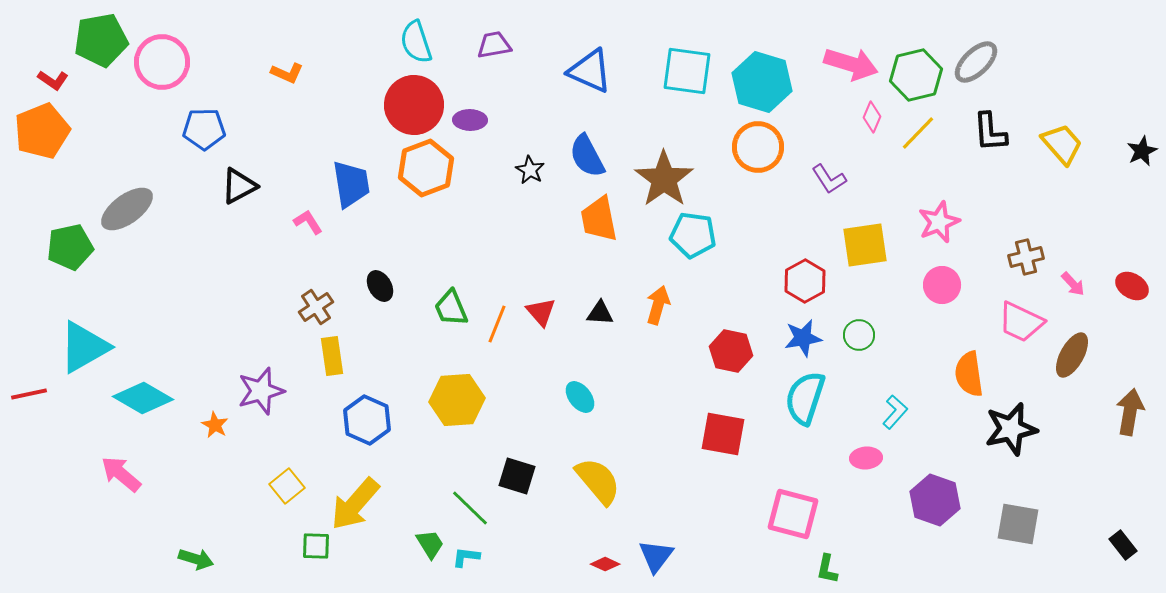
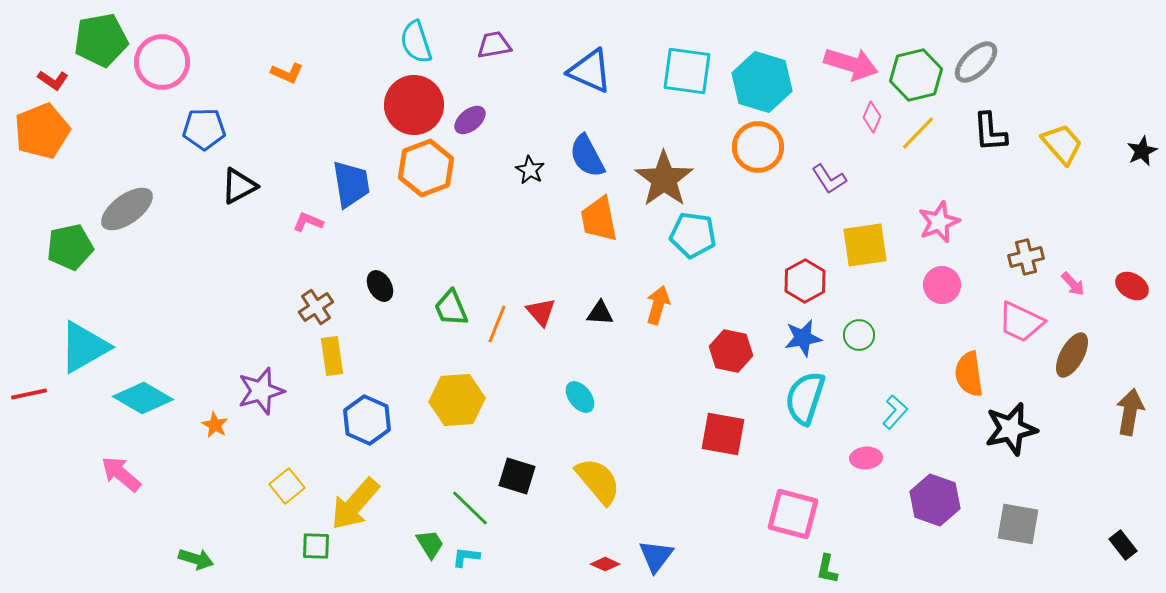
purple ellipse at (470, 120): rotated 40 degrees counterclockwise
pink L-shape at (308, 222): rotated 36 degrees counterclockwise
